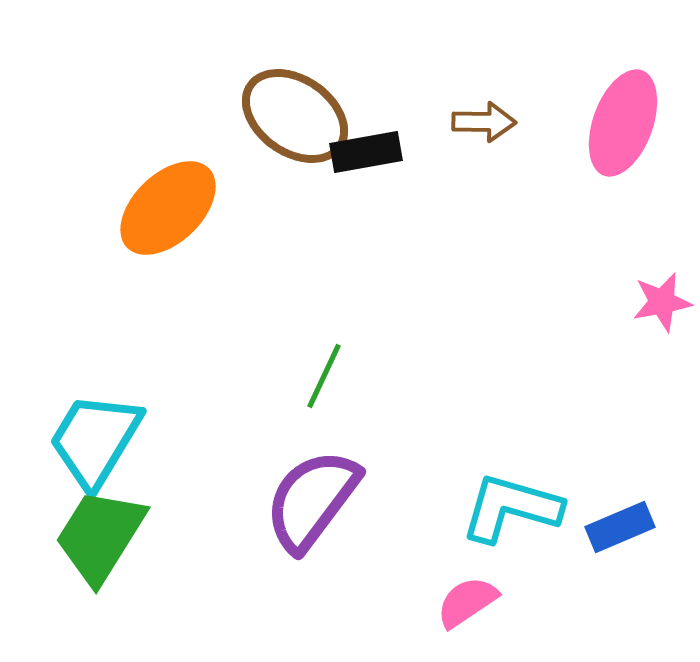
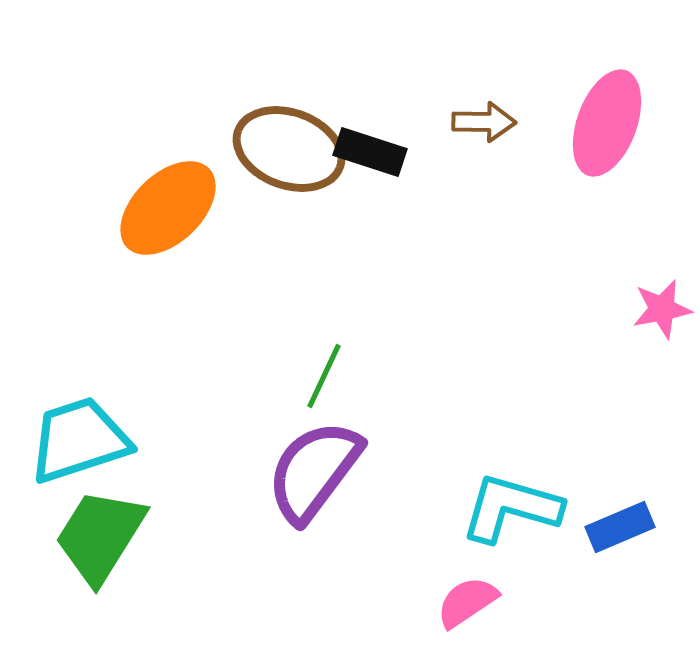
brown ellipse: moved 6 px left, 33 px down; rotated 15 degrees counterclockwise
pink ellipse: moved 16 px left
black rectangle: moved 4 px right; rotated 28 degrees clockwise
pink star: moved 7 px down
cyan trapezoid: moved 16 px left; rotated 41 degrees clockwise
purple semicircle: moved 2 px right, 29 px up
